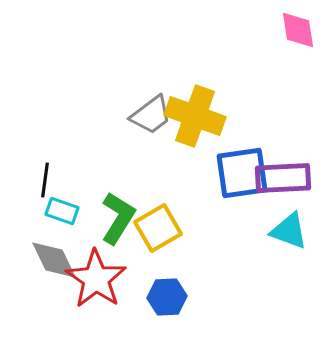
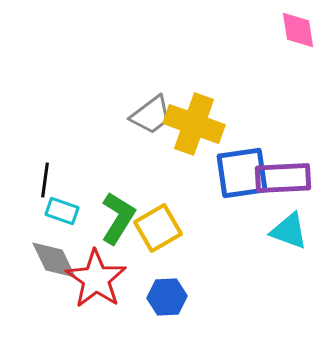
yellow cross: moved 1 px left, 8 px down
